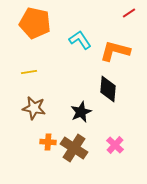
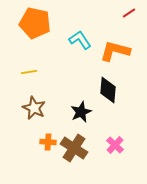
black diamond: moved 1 px down
brown star: rotated 15 degrees clockwise
